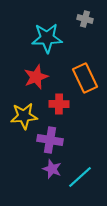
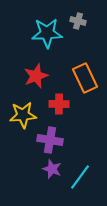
gray cross: moved 7 px left, 2 px down
cyan star: moved 5 px up
red star: moved 1 px up
yellow star: moved 1 px left, 1 px up
cyan line: rotated 12 degrees counterclockwise
